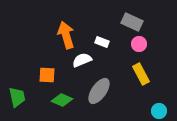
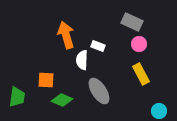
white rectangle: moved 4 px left, 4 px down
white semicircle: rotated 66 degrees counterclockwise
orange square: moved 1 px left, 5 px down
gray ellipse: rotated 68 degrees counterclockwise
green trapezoid: rotated 20 degrees clockwise
